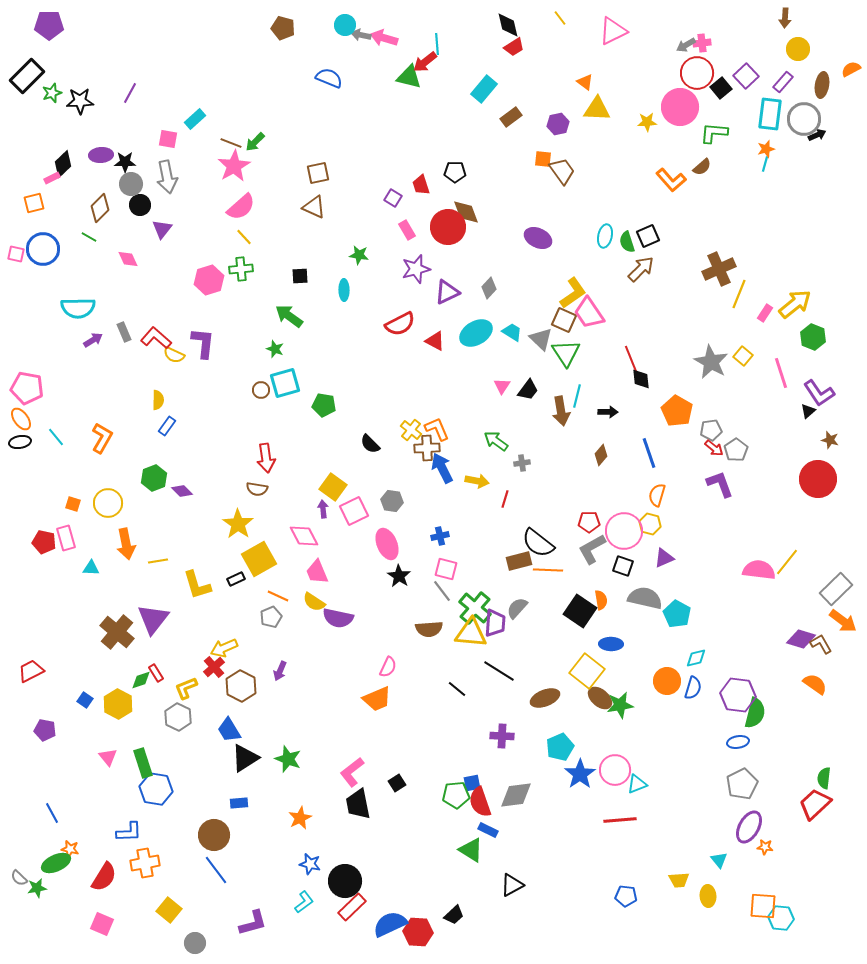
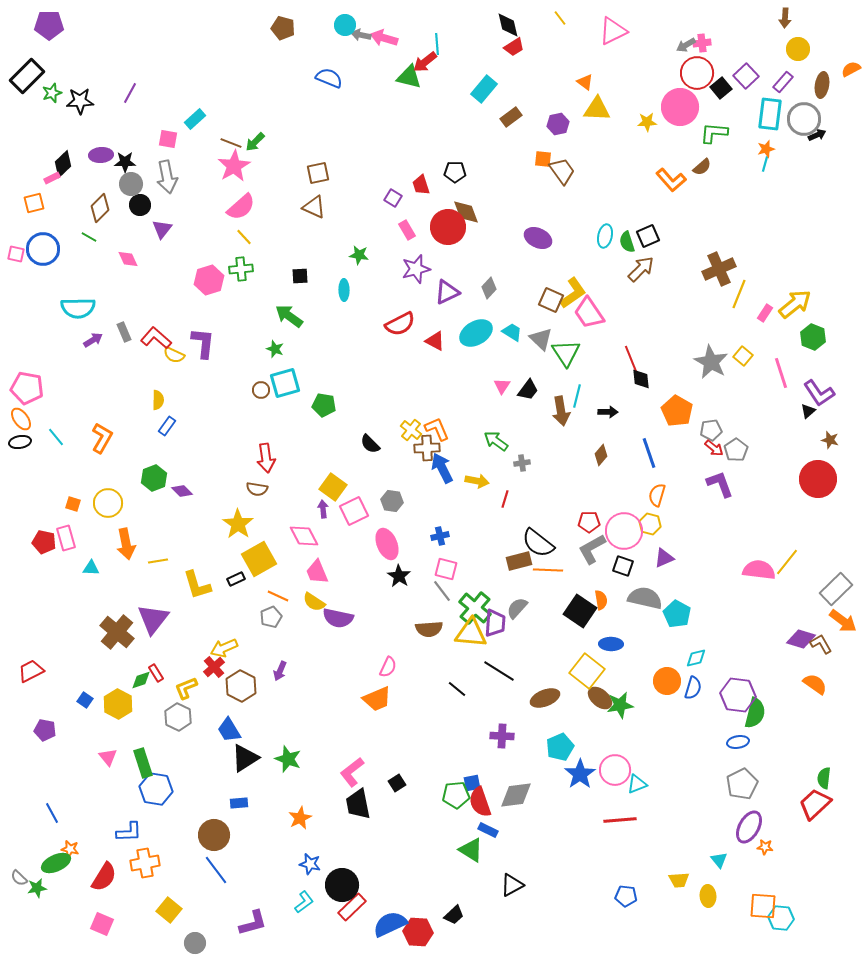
brown square at (564, 320): moved 13 px left, 20 px up
black circle at (345, 881): moved 3 px left, 4 px down
